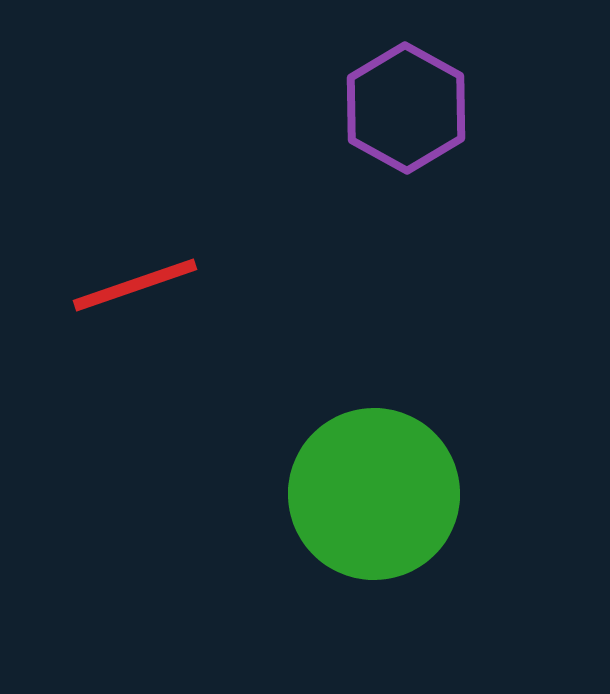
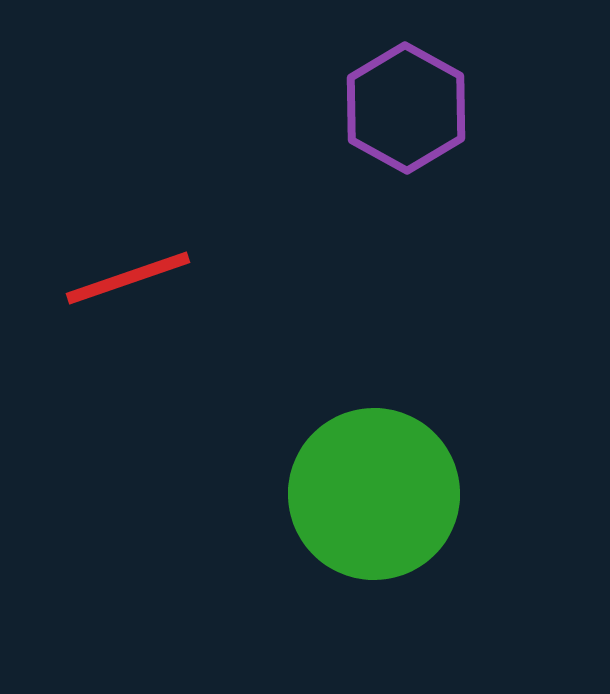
red line: moved 7 px left, 7 px up
